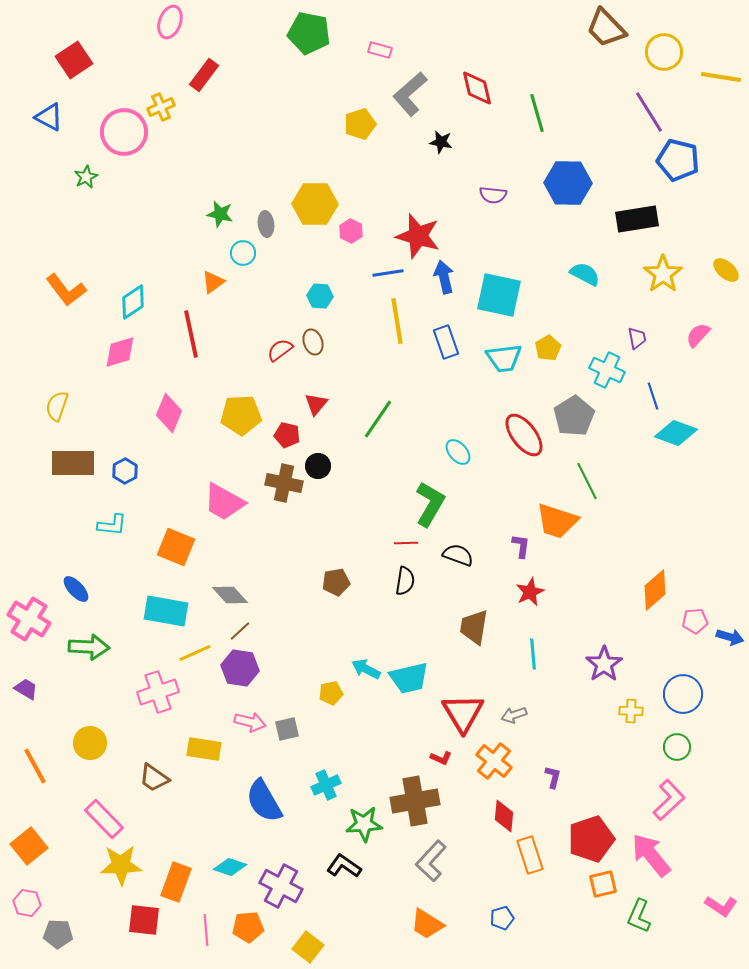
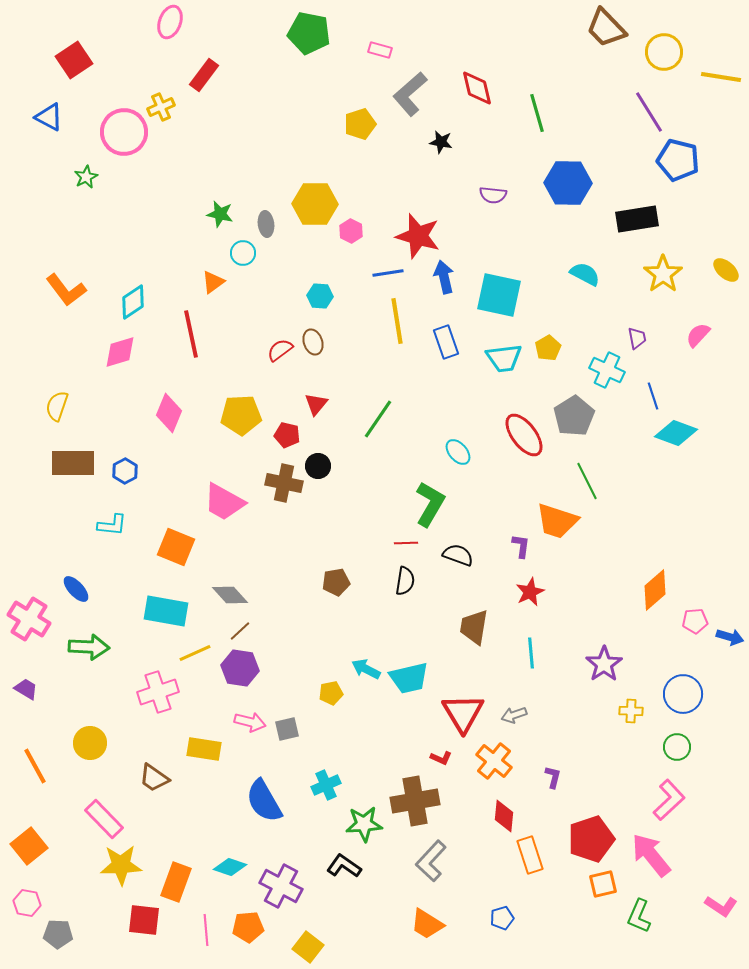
cyan line at (533, 654): moved 2 px left, 1 px up
